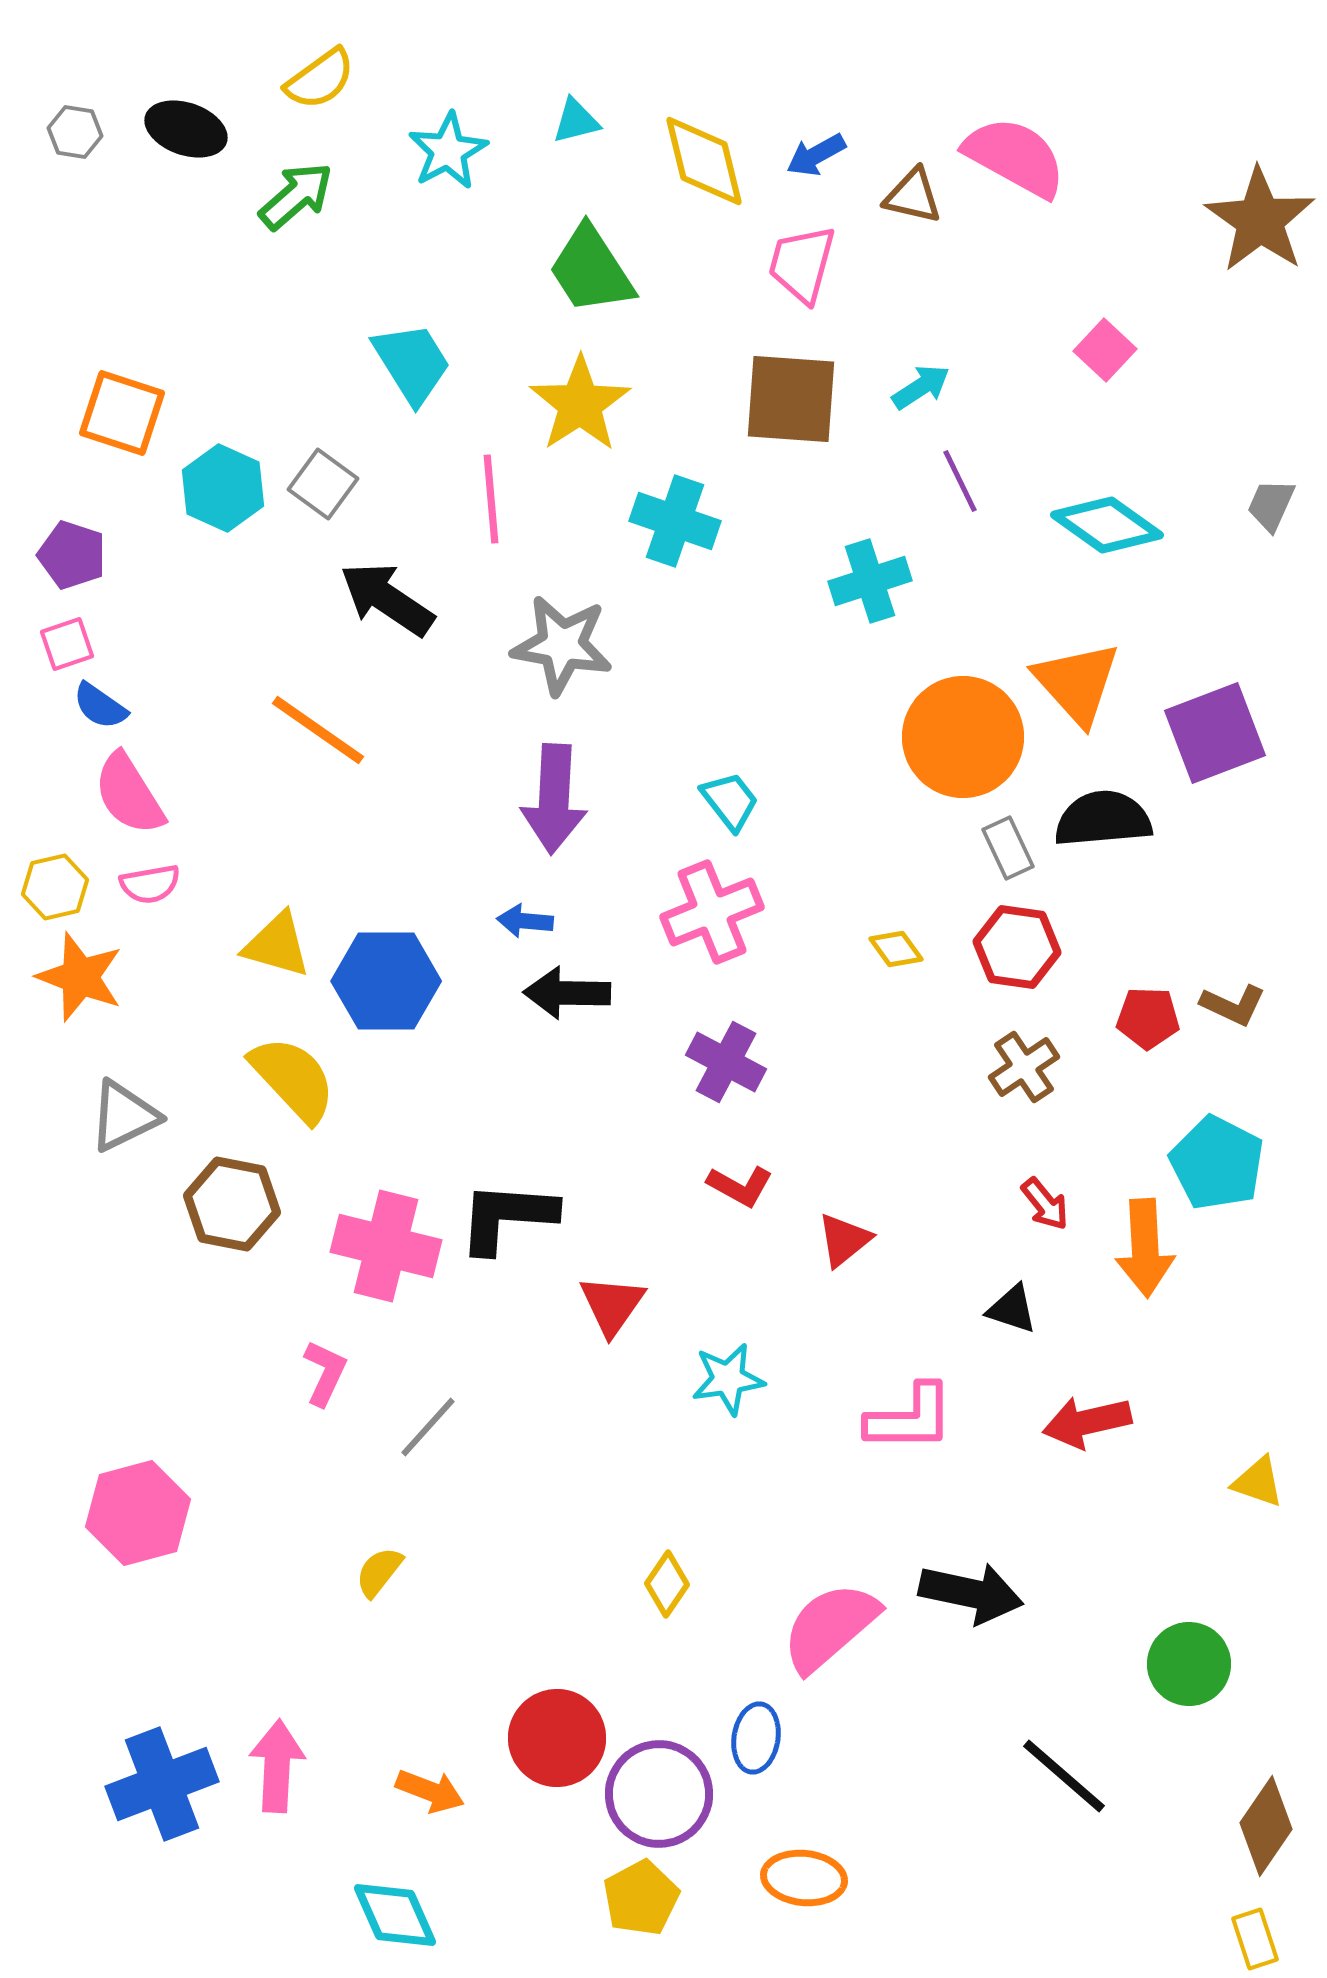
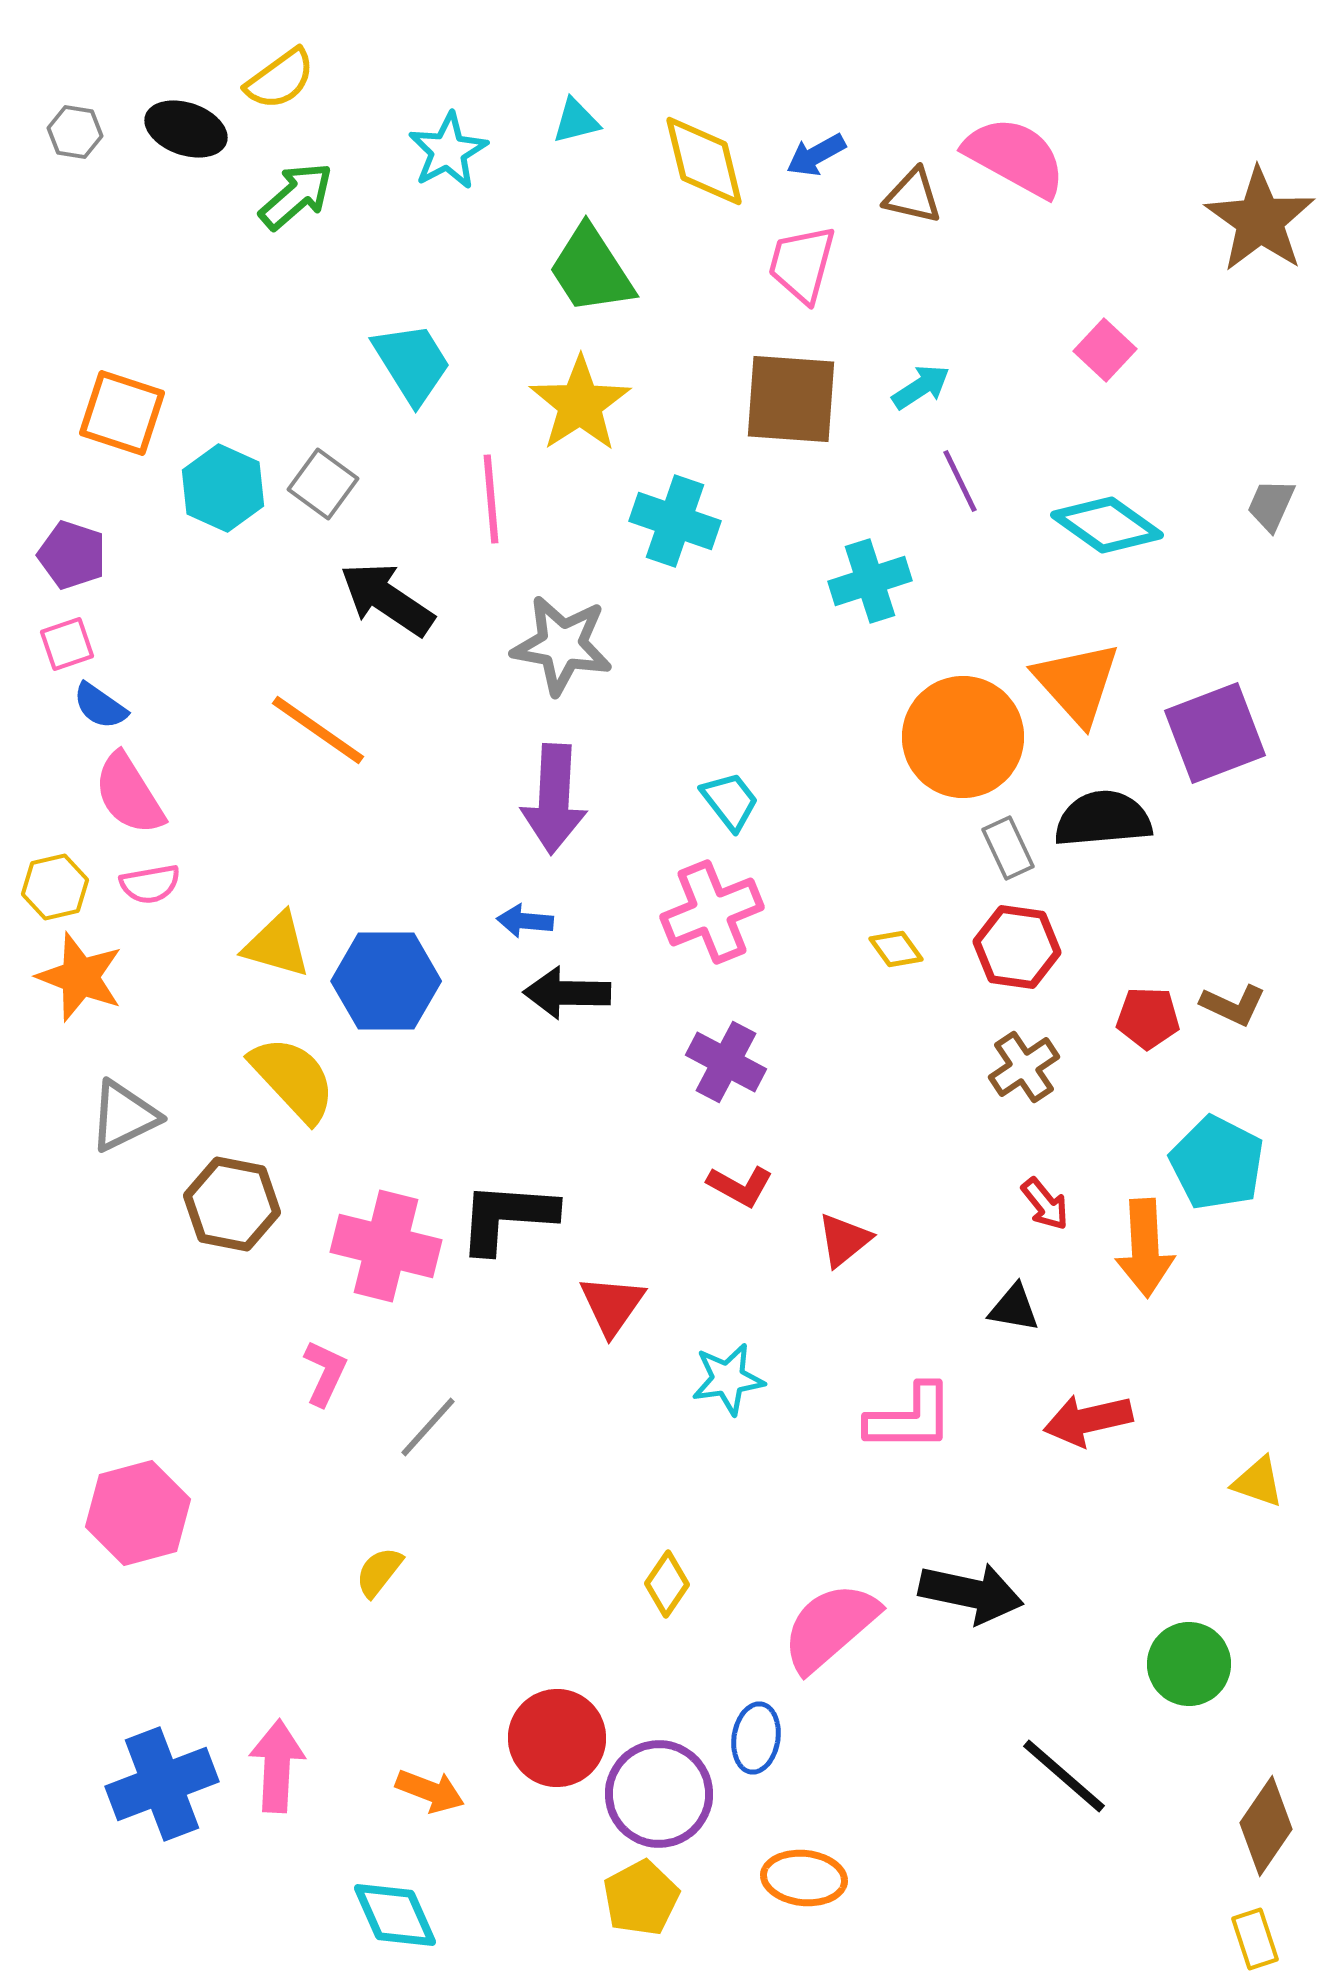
yellow semicircle at (320, 79): moved 40 px left
black triangle at (1012, 1309): moved 2 px right, 1 px up; rotated 8 degrees counterclockwise
red arrow at (1087, 1422): moved 1 px right, 2 px up
